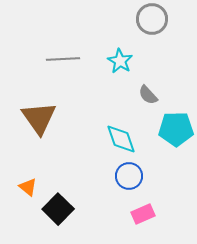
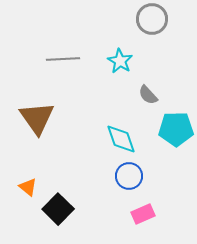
brown triangle: moved 2 px left
